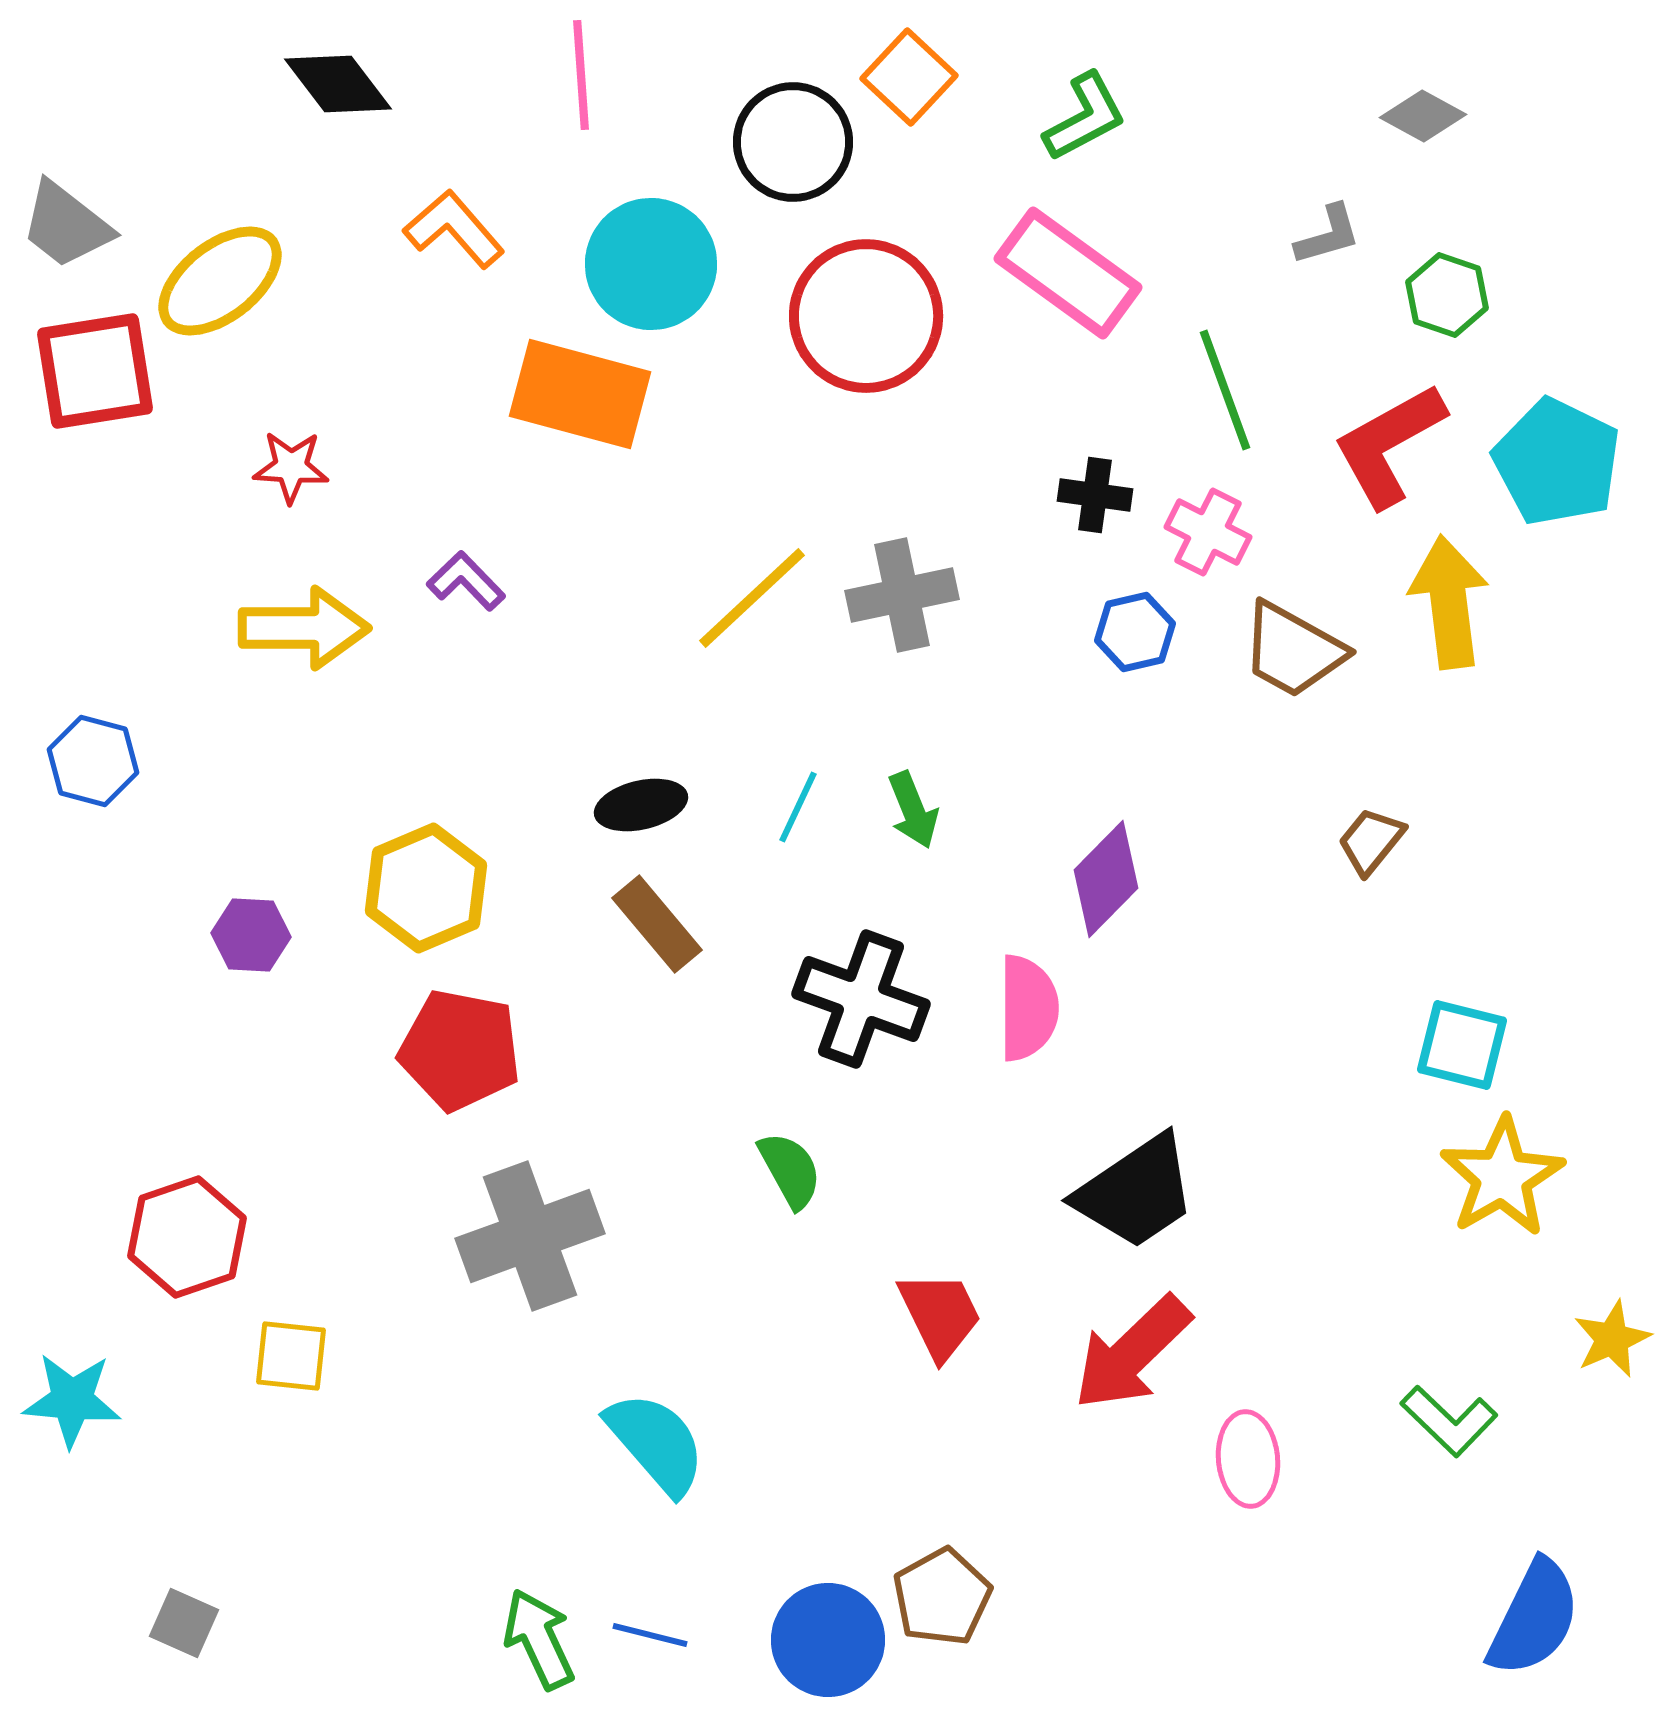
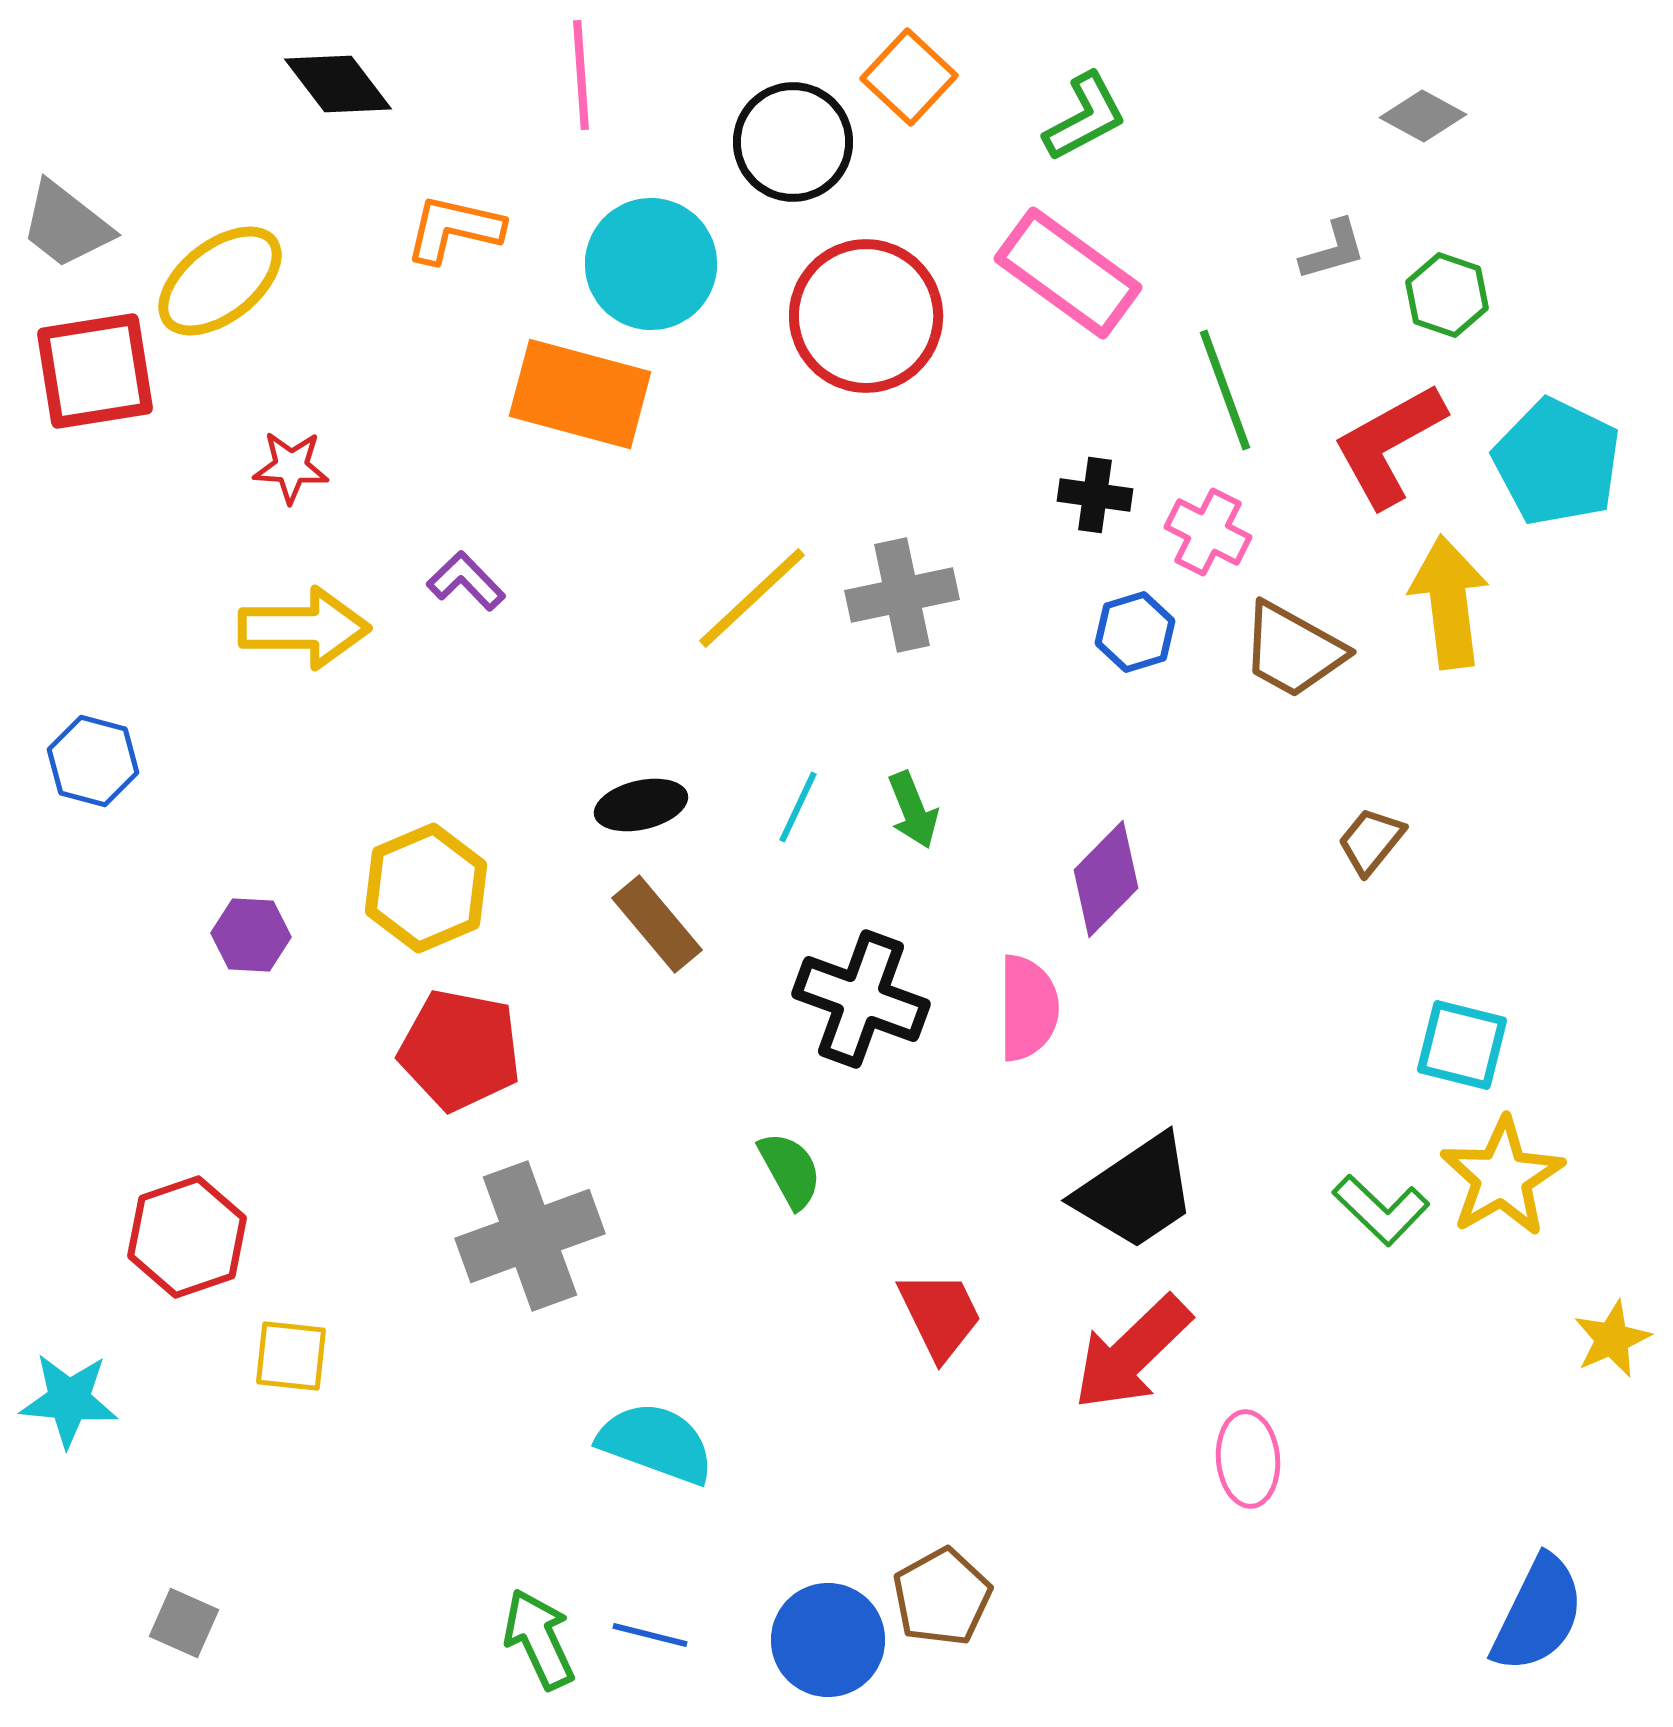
orange L-shape at (454, 229): rotated 36 degrees counterclockwise
gray L-shape at (1328, 235): moved 5 px right, 15 px down
blue hexagon at (1135, 632): rotated 4 degrees counterclockwise
cyan star at (72, 1400): moved 3 px left
green L-shape at (1449, 1421): moved 68 px left, 211 px up
cyan semicircle at (656, 1443): rotated 29 degrees counterclockwise
blue semicircle at (1534, 1618): moved 4 px right, 4 px up
